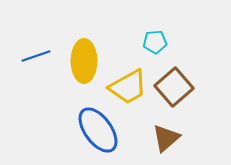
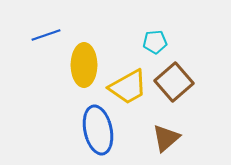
blue line: moved 10 px right, 21 px up
yellow ellipse: moved 4 px down
brown square: moved 5 px up
blue ellipse: rotated 24 degrees clockwise
